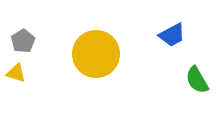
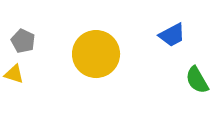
gray pentagon: rotated 15 degrees counterclockwise
yellow triangle: moved 2 px left, 1 px down
